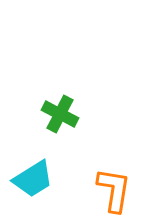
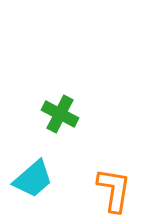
cyan trapezoid: rotated 9 degrees counterclockwise
